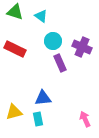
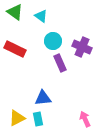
green triangle: rotated 18 degrees clockwise
yellow triangle: moved 3 px right, 6 px down; rotated 12 degrees counterclockwise
